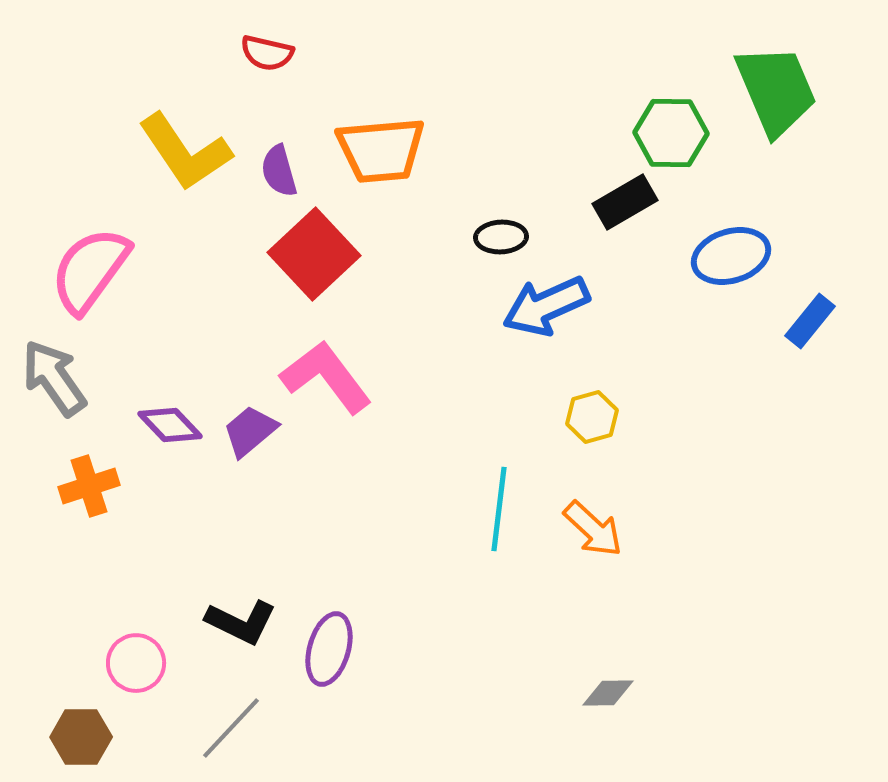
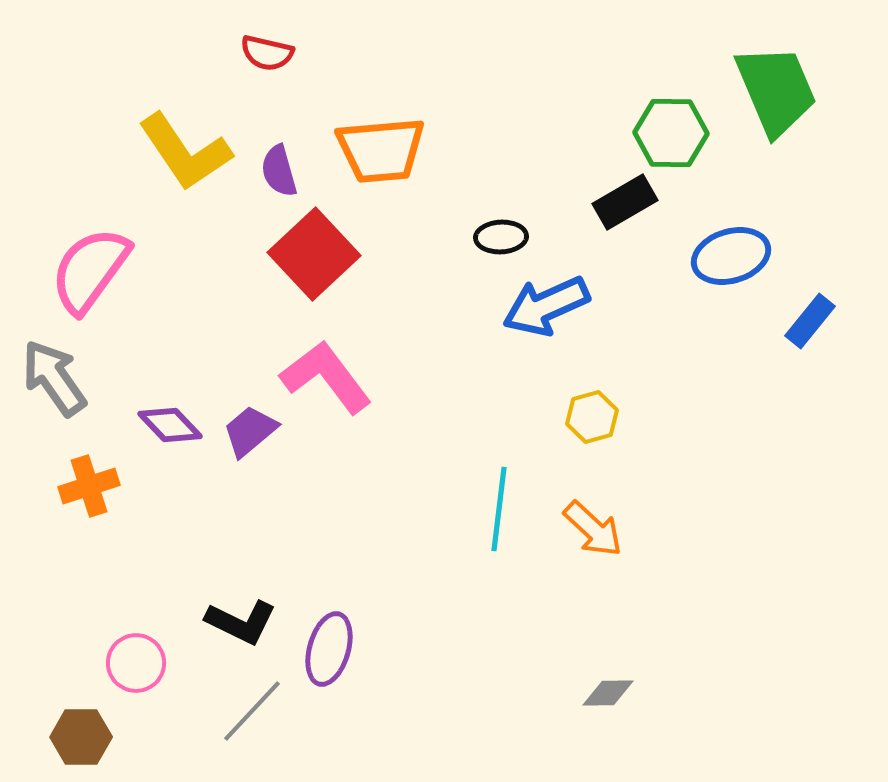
gray line: moved 21 px right, 17 px up
